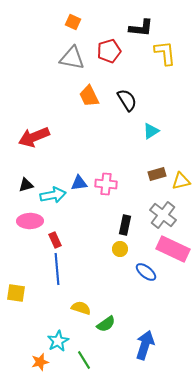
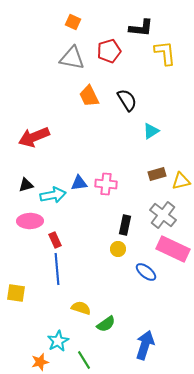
yellow circle: moved 2 px left
